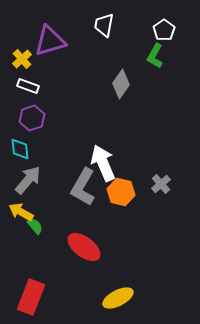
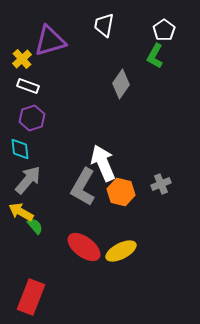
gray cross: rotated 18 degrees clockwise
yellow ellipse: moved 3 px right, 47 px up
